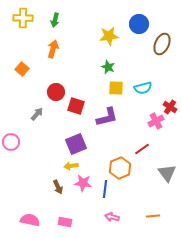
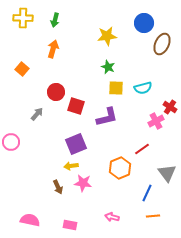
blue circle: moved 5 px right, 1 px up
yellow star: moved 2 px left
blue line: moved 42 px right, 4 px down; rotated 18 degrees clockwise
pink rectangle: moved 5 px right, 3 px down
